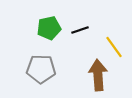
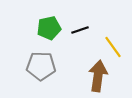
yellow line: moved 1 px left
gray pentagon: moved 3 px up
brown arrow: moved 1 px down; rotated 12 degrees clockwise
